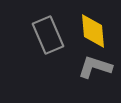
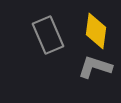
yellow diamond: moved 3 px right; rotated 12 degrees clockwise
